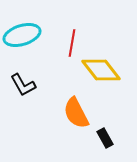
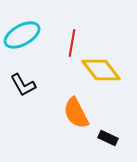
cyan ellipse: rotated 12 degrees counterclockwise
black rectangle: moved 3 px right; rotated 36 degrees counterclockwise
